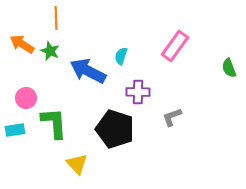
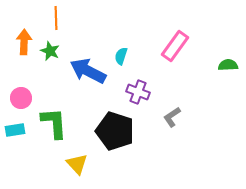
orange arrow: moved 2 px right, 2 px up; rotated 60 degrees clockwise
green semicircle: moved 1 px left, 3 px up; rotated 108 degrees clockwise
purple cross: rotated 20 degrees clockwise
pink circle: moved 5 px left
gray L-shape: rotated 15 degrees counterclockwise
black pentagon: moved 2 px down
